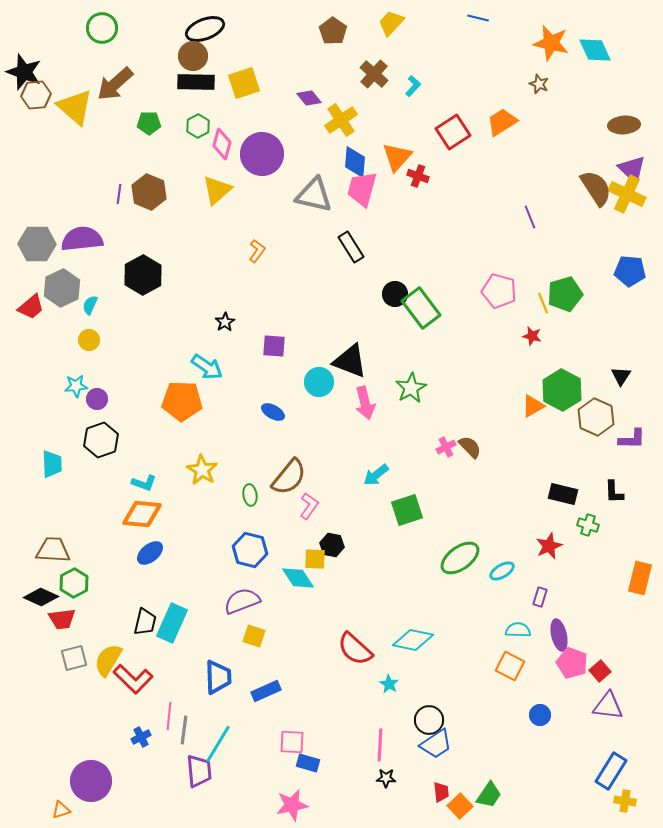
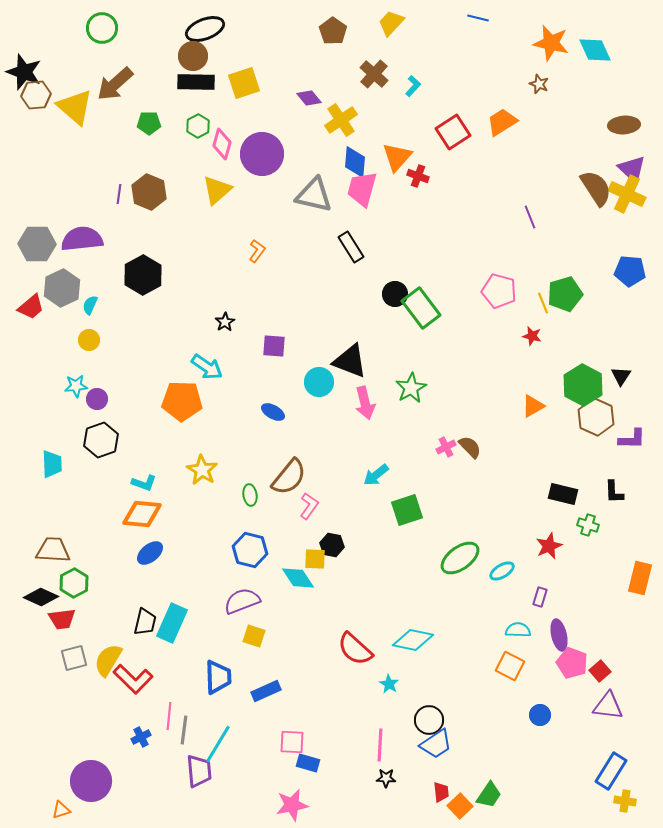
green hexagon at (562, 390): moved 21 px right, 5 px up
